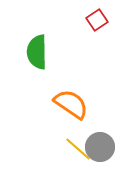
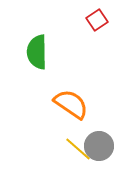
gray circle: moved 1 px left, 1 px up
